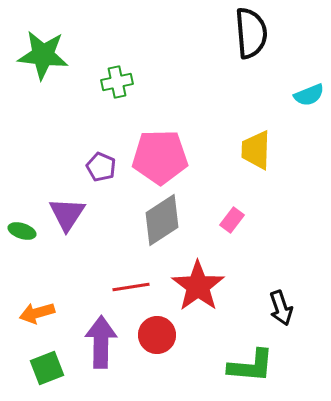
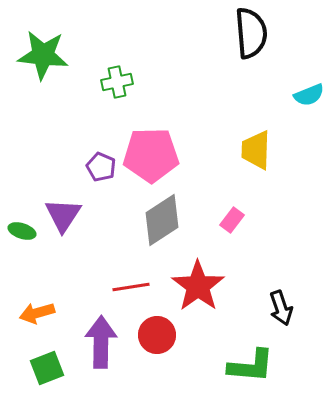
pink pentagon: moved 9 px left, 2 px up
purple triangle: moved 4 px left, 1 px down
